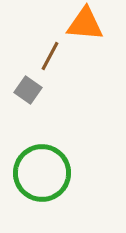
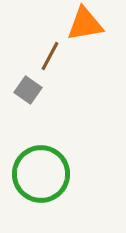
orange triangle: rotated 15 degrees counterclockwise
green circle: moved 1 px left, 1 px down
